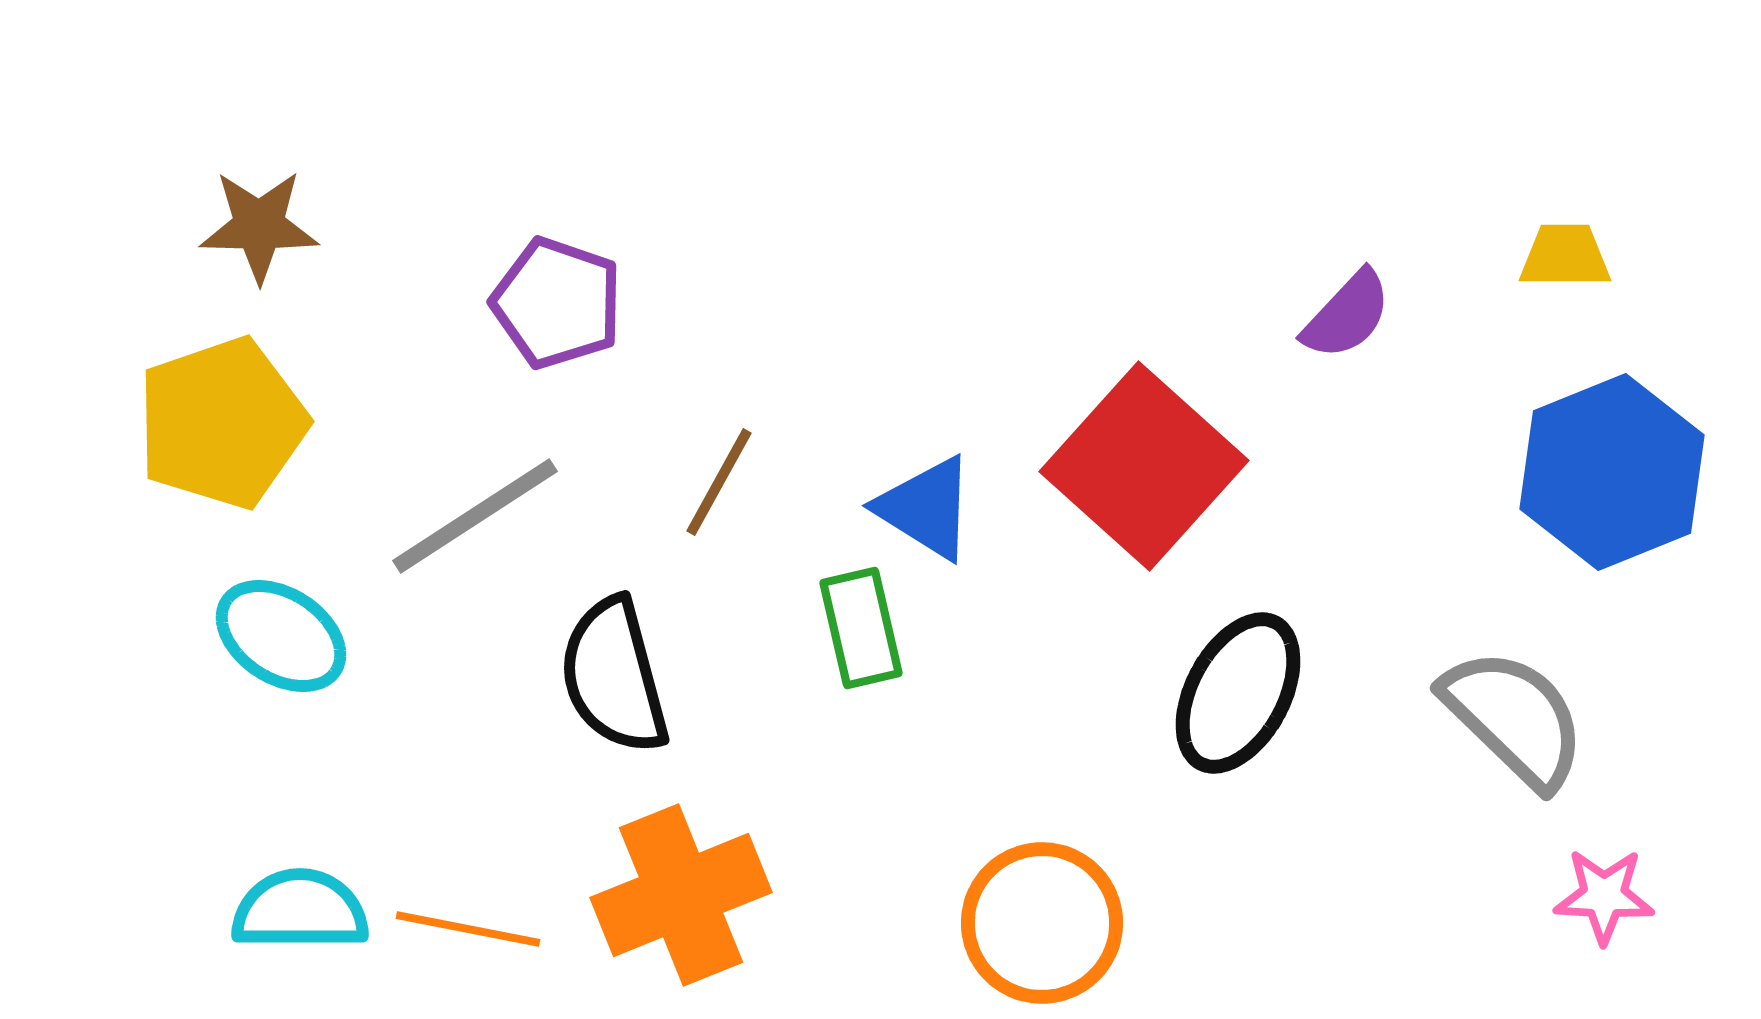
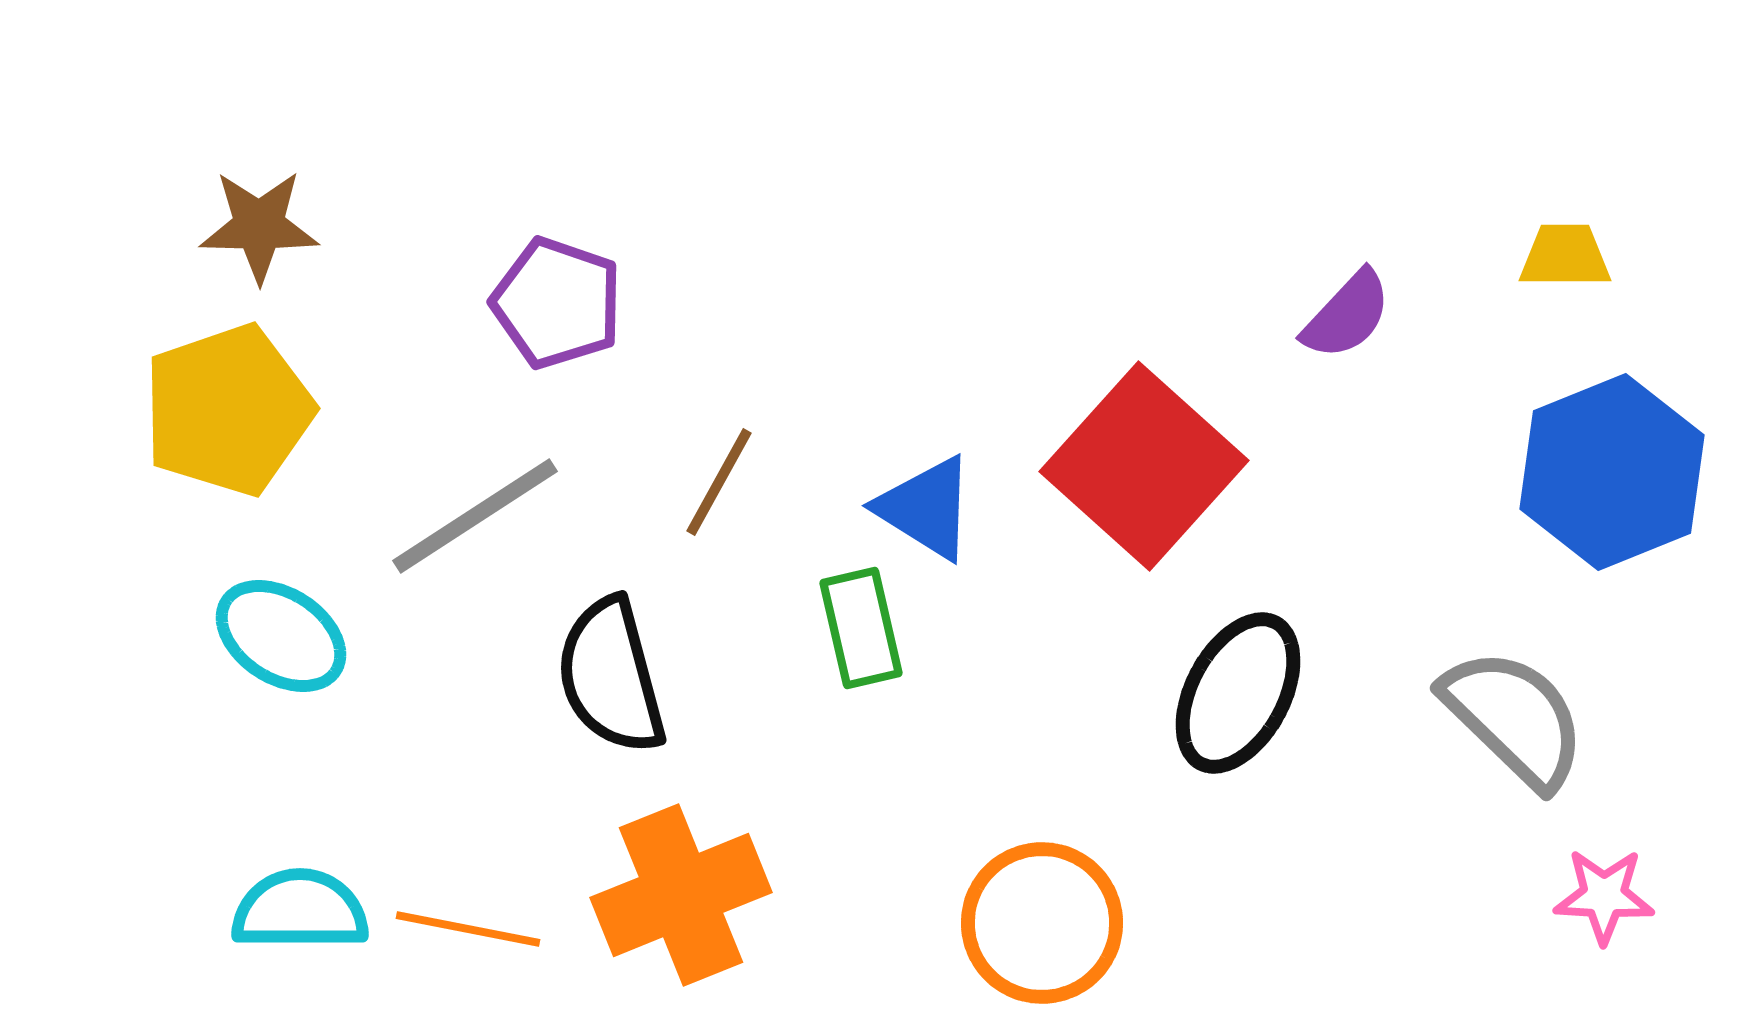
yellow pentagon: moved 6 px right, 13 px up
black semicircle: moved 3 px left
